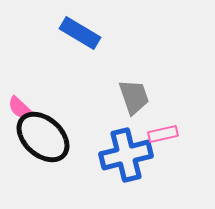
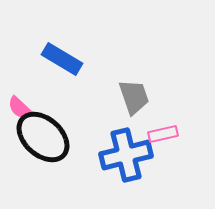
blue rectangle: moved 18 px left, 26 px down
